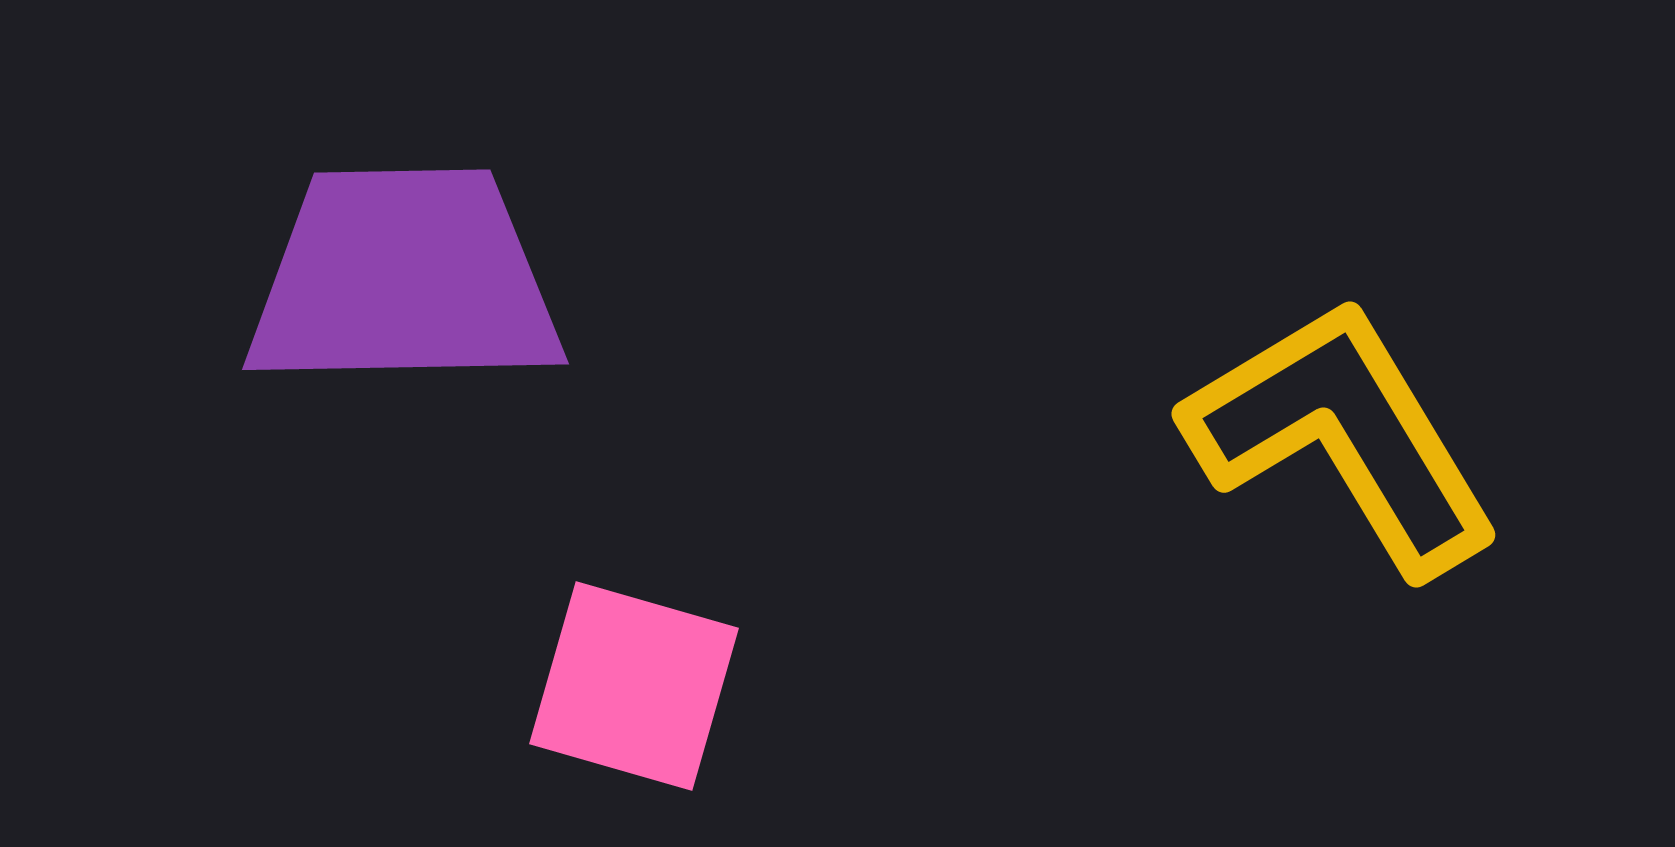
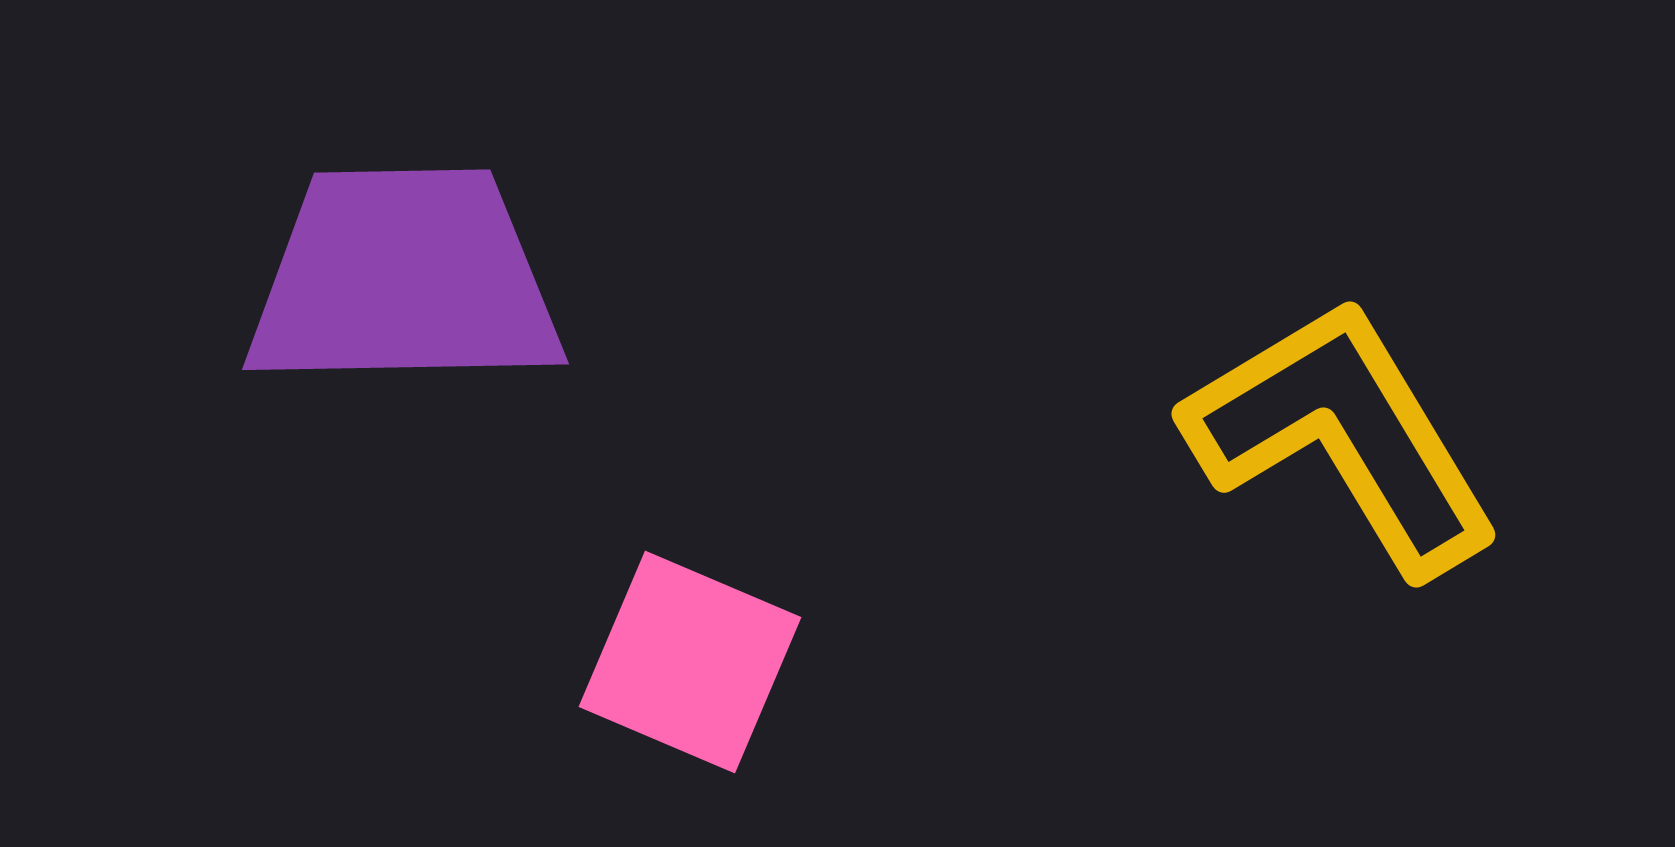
pink square: moved 56 px right, 24 px up; rotated 7 degrees clockwise
